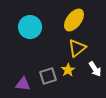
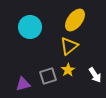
yellow ellipse: moved 1 px right
yellow triangle: moved 8 px left, 2 px up
white arrow: moved 6 px down
purple triangle: rotated 21 degrees counterclockwise
